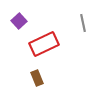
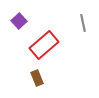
red rectangle: moved 1 px down; rotated 16 degrees counterclockwise
